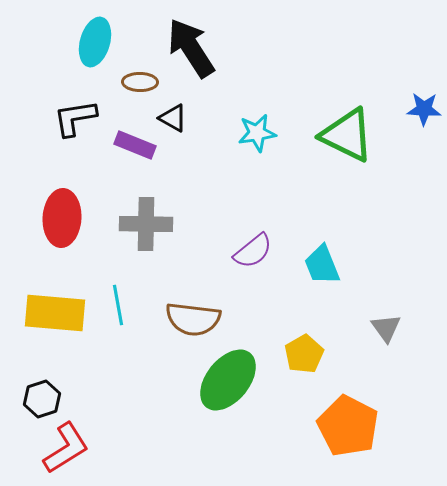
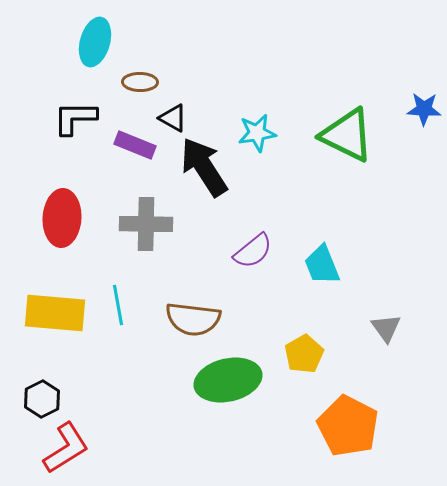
black arrow: moved 13 px right, 119 px down
black L-shape: rotated 9 degrees clockwise
green ellipse: rotated 38 degrees clockwise
black hexagon: rotated 9 degrees counterclockwise
